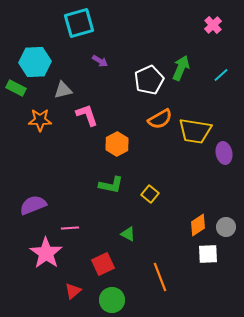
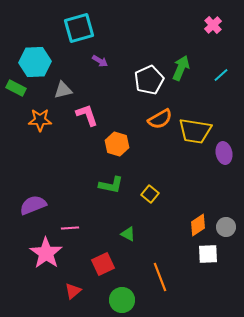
cyan square: moved 5 px down
orange hexagon: rotated 15 degrees counterclockwise
green circle: moved 10 px right
